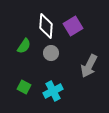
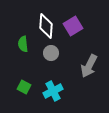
green semicircle: moved 1 px left, 2 px up; rotated 140 degrees clockwise
